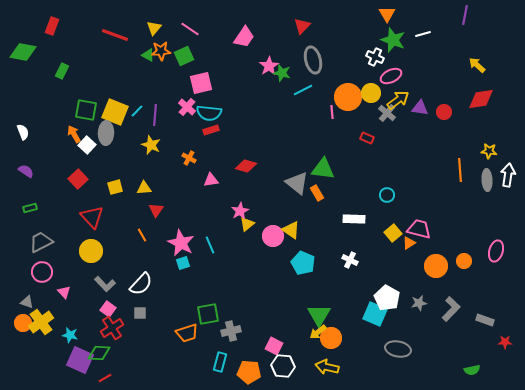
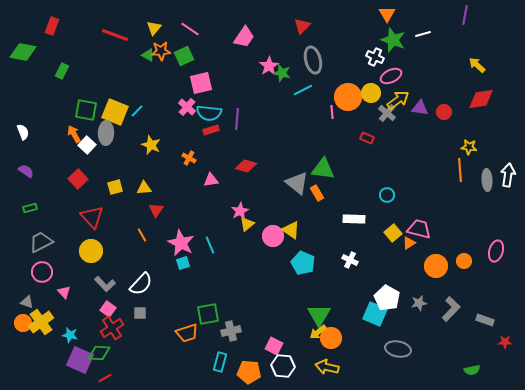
purple line at (155, 115): moved 82 px right, 4 px down
yellow star at (489, 151): moved 20 px left, 4 px up
